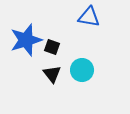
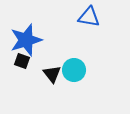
black square: moved 30 px left, 14 px down
cyan circle: moved 8 px left
